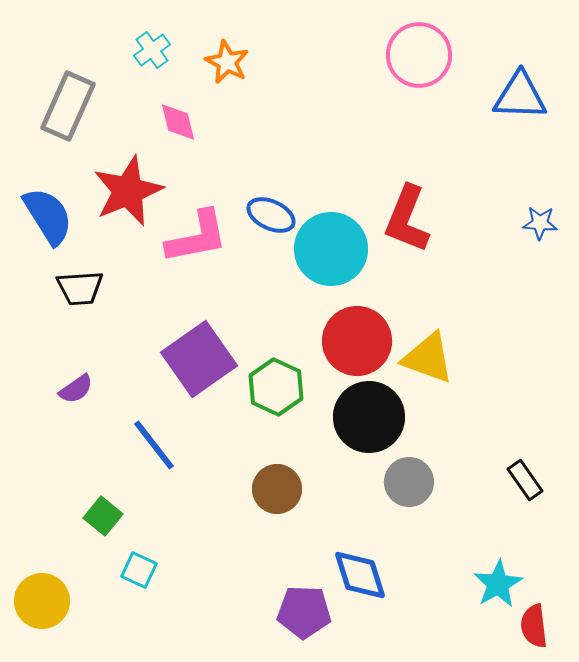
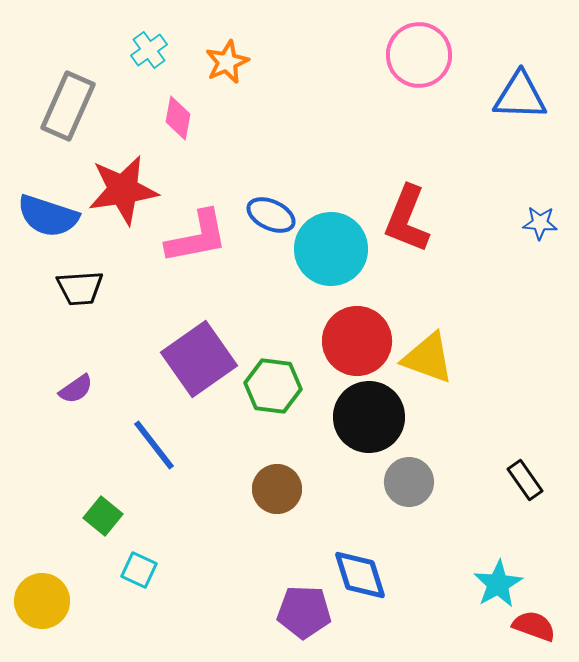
cyan cross: moved 3 px left
orange star: rotated 21 degrees clockwise
pink diamond: moved 4 px up; rotated 24 degrees clockwise
red star: moved 5 px left, 1 px up; rotated 14 degrees clockwise
blue semicircle: rotated 140 degrees clockwise
green hexagon: moved 3 px left, 1 px up; rotated 18 degrees counterclockwise
red semicircle: rotated 117 degrees clockwise
